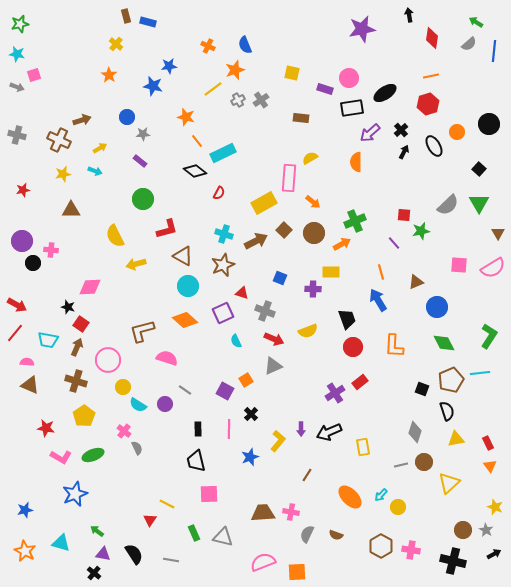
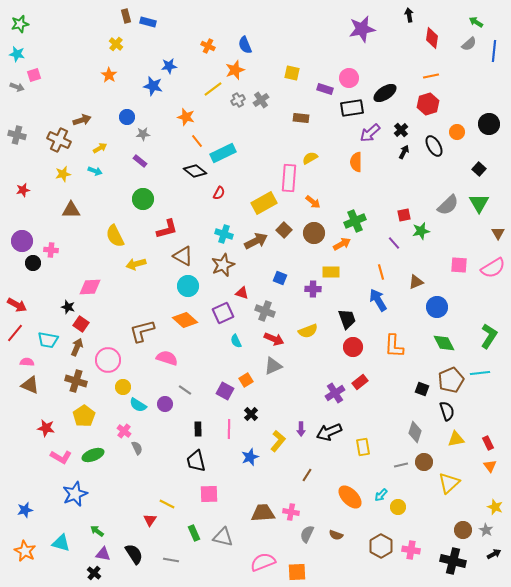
red square at (404, 215): rotated 16 degrees counterclockwise
